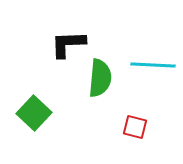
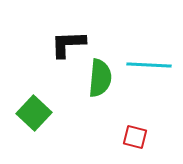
cyan line: moved 4 px left
red square: moved 10 px down
